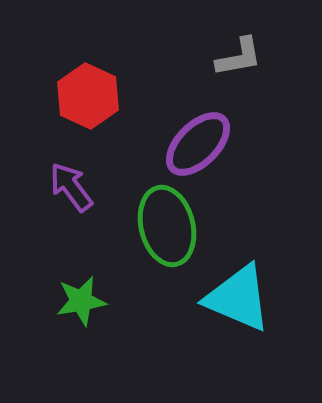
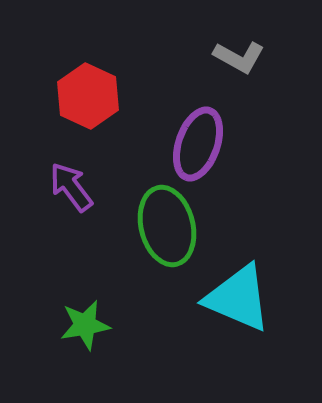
gray L-shape: rotated 39 degrees clockwise
purple ellipse: rotated 26 degrees counterclockwise
green star: moved 4 px right, 24 px down
